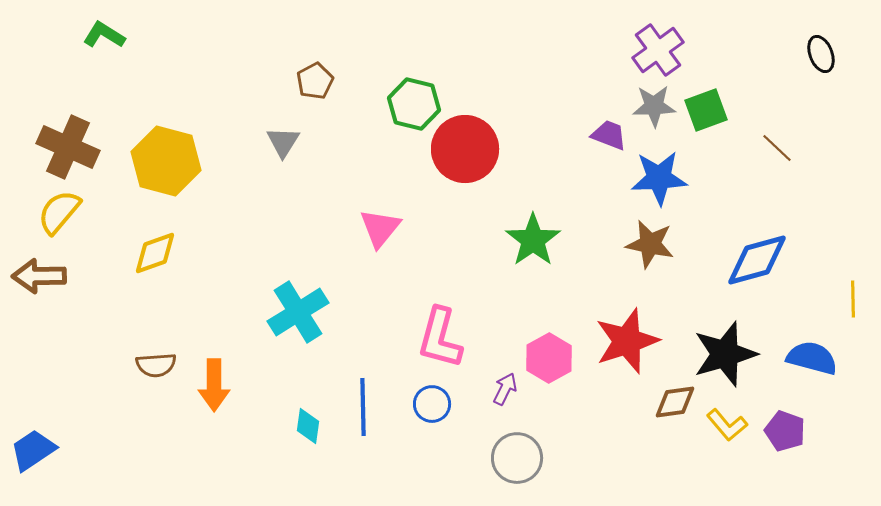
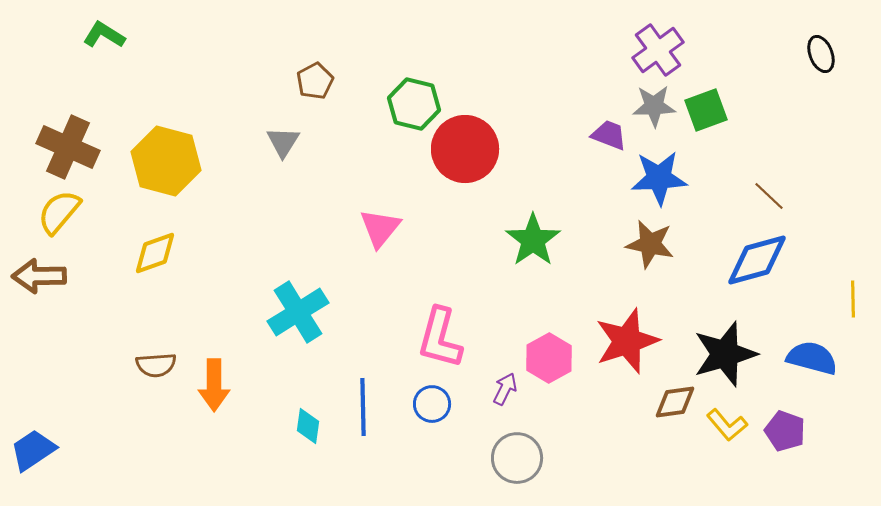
brown line: moved 8 px left, 48 px down
